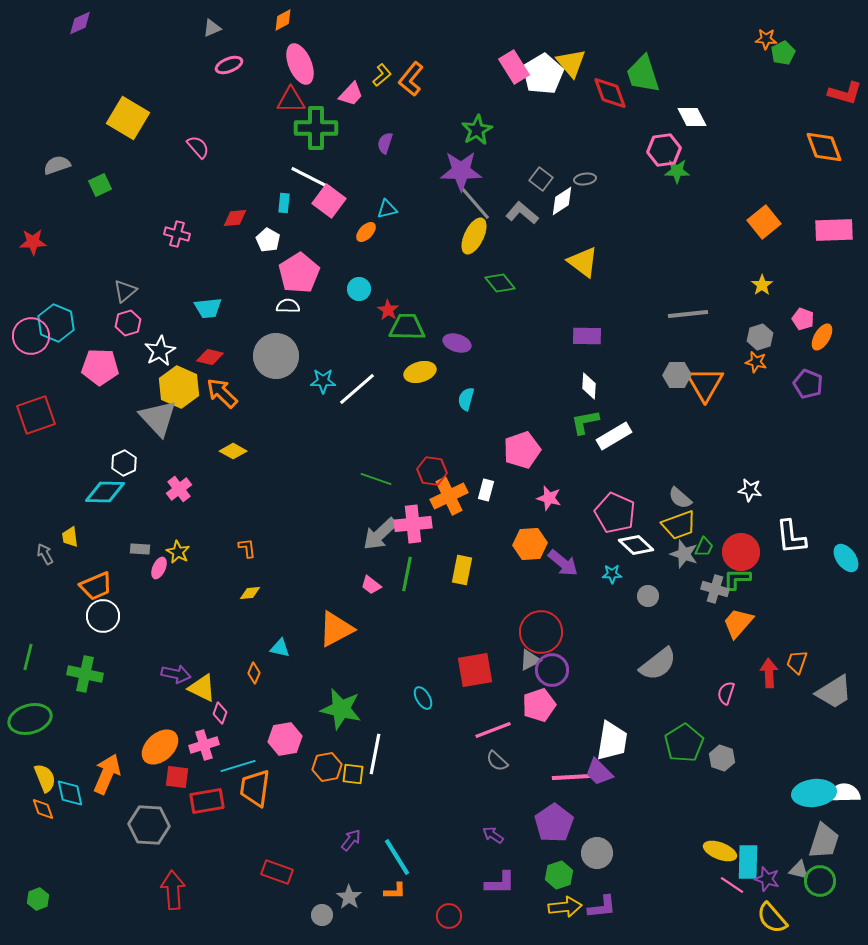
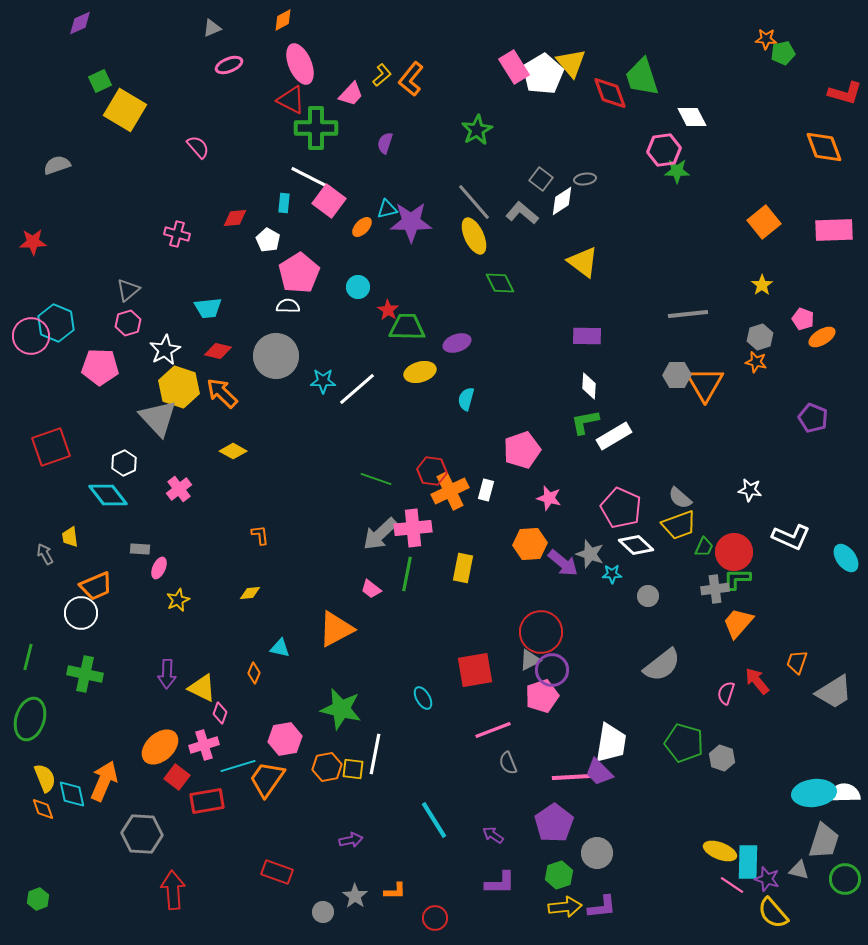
green pentagon at (783, 53): rotated 15 degrees clockwise
green trapezoid at (643, 74): moved 1 px left, 3 px down
red triangle at (291, 100): rotated 28 degrees clockwise
yellow square at (128, 118): moved 3 px left, 8 px up
purple star at (461, 171): moved 50 px left, 51 px down
green square at (100, 185): moved 104 px up
orange ellipse at (366, 232): moved 4 px left, 5 px up
yellow ellipse at (474, 236): rotated 51 degrees counterclockwise
green diamond at (500, 283): rotated 12 degrees clockwise
cyan circle at (359, 289): moved 1 px left, 2 px up
gray triangle at (125, 291): moved 3 px right, 1 px up
orange ellipse at (822, 337): rotated 28 degrees clockwise
purple ellipse at (457, 343): rotated 36 degrees counterclockwise
white star at (160, 351): moved 5 px right, 1 px up
red diamond at (210, 357): moved 8 px right, 6 px up
purple pentagon at (808, 384): moved 5 px right, 34 px down
yellow hexagon at (179, 387): rotated 6 degrees counterclockwise
red square at (36, 415): moved 15 px right, 32 px down
cyan diamond at (105, 492): moved 3 px right, 3 px down; rotated 51 degrees clockwise
orange cross at (449, 496): moved 1 px right, 5 px up
pink pentagon at (615, 513): moved 6 px right, 5 px up
pink cross at (413, 524): moved 4 px down
white L-shape at (791, 537): rotated 60 degrees counterclockwise
orange L-shape at (247, 548): moved 13 px right, 13 px up
yellow star at (178, 552): moved 48 px down; rotated 20 degrees clockwise
red circle at (741, 552): moved 7 px left
gray star at (684, 554): moved 94 px left
yellow rectangle at (462, 570): moved 1 px right, 2 px up
pink trapezoid at (371, 585): moved 4 px down
gray cross at (715, 589): rotated 24 degrees counterclockwise
white circle at (103, 616): moved 22 px left, 3 px up
gray semicircle at (658, 664): moved 4 px right, 1 px down
red arrow at (769, 673): moved 12 px left, 8 px down; rotated 36 degrees counterclockwise
purple arrow at (176, 674): moved 9 px left; rotated 80 degrees clockwise
pink pentagon at (539, 705): moved 3 px right, 9 px up
green ellipse at (30, 719): rotated 57 degrees counterclockwise
white trapezoid at (612, 741): moved 1 px left, 2 px down
green pentagon at (684, 743): rotated 24 degrees counterclockwise
gray semicircle at (497, 761): moved 11 px right, 2 px down; rotated 25 degrees clockwise
orange arrow at (107, 774): moved 3 px left, 7 px down
yellow square at (353, 774): moved 5 px up
red square at (177, 777): rotated 30 degrees clockwise
orange trapezoid at (255, 788): moved 12 px right, 9 px up; rotated 27 degrees clockwise
cyan diamond at (70, 793): moved 2 px right, 1 px down
gray hexagon at (149, 825): moved 7 px left, 9 px down
purple arrow at (351, 840): rotated 40 degrees clockwise
cyan line at (397, 857): moved 37 px right, 37 px up
green circle at (820, 881): moved 25 px right, 2 px up
gray star at (349, 897): moved 6 px right, 1 px up
gray circle at (322, 915): moved 1 px right, 3 px up
red circle at (449, 916): moved 14 px left, 2 px down
yellow semicircle at (772, 918): moved 1 px right, 5 px up
